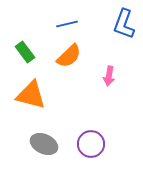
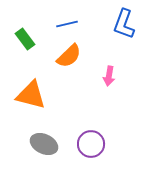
green rectangle: moved 13 px up
